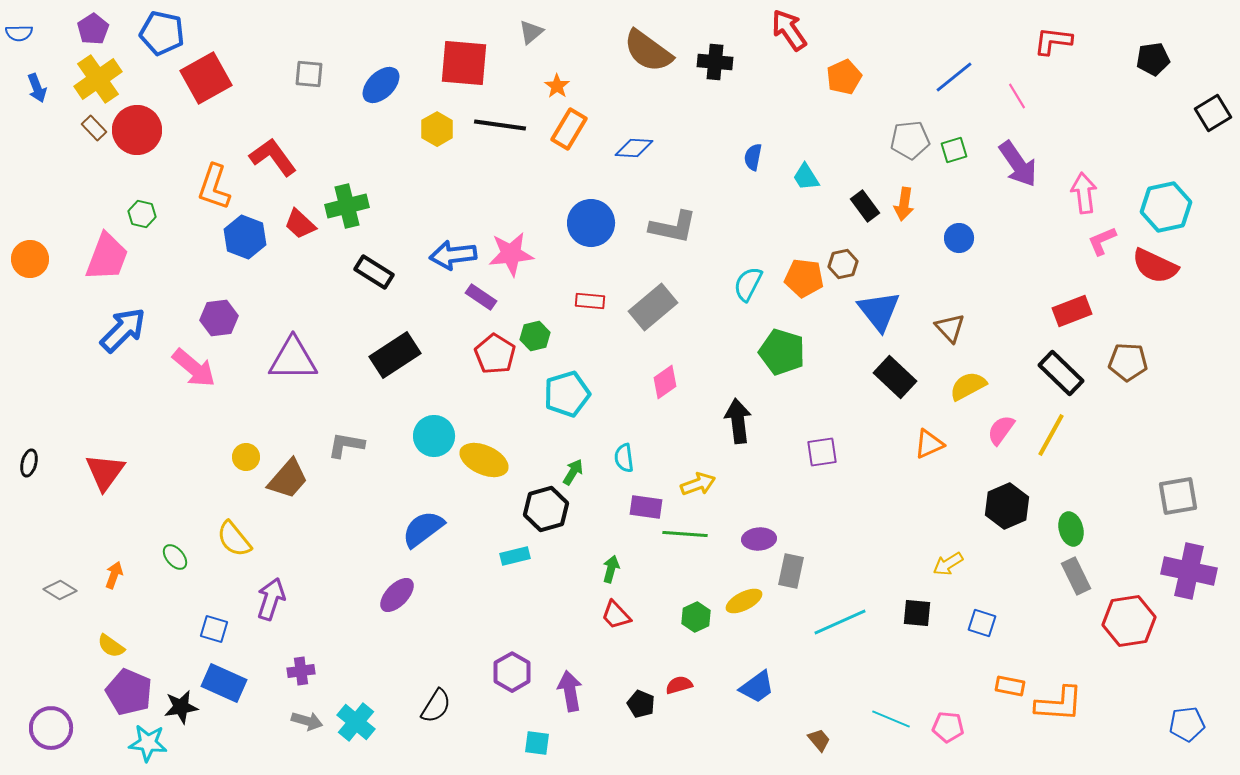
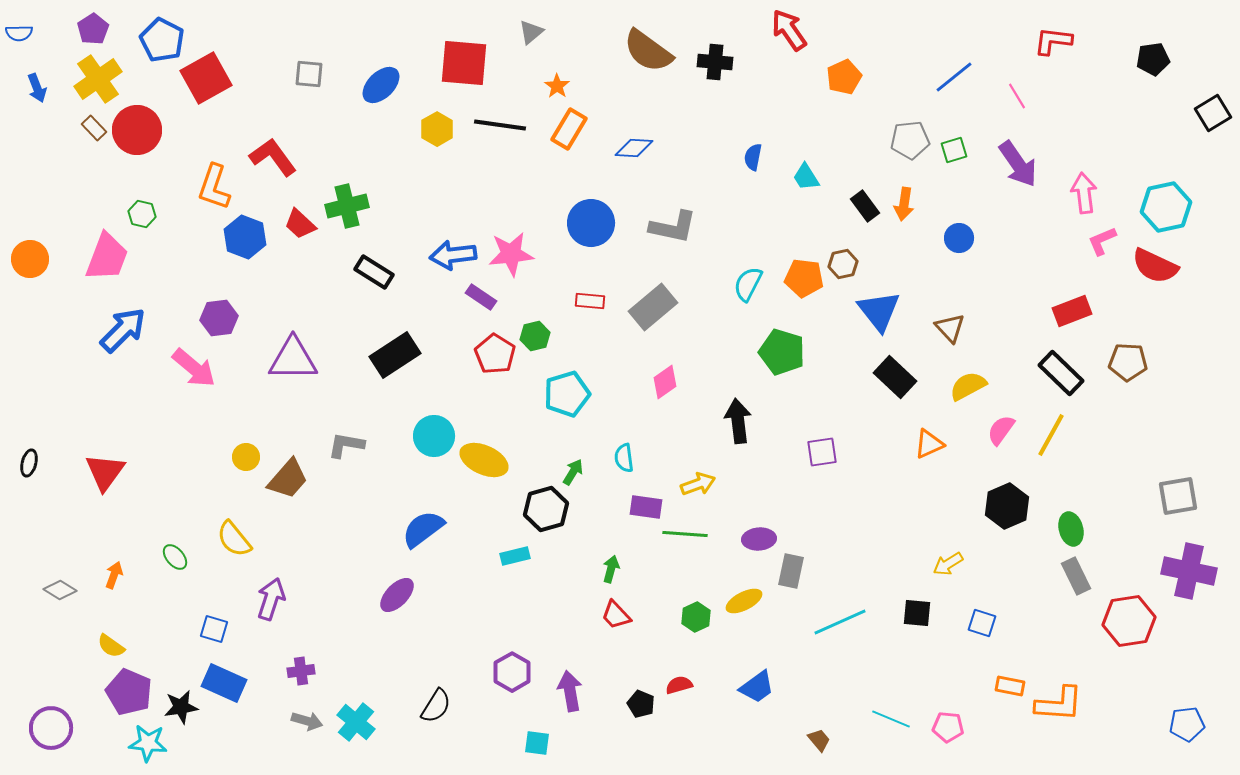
blue pentagon at (162, 33): moved 7 px down; rotated 15 degrees clockwise
